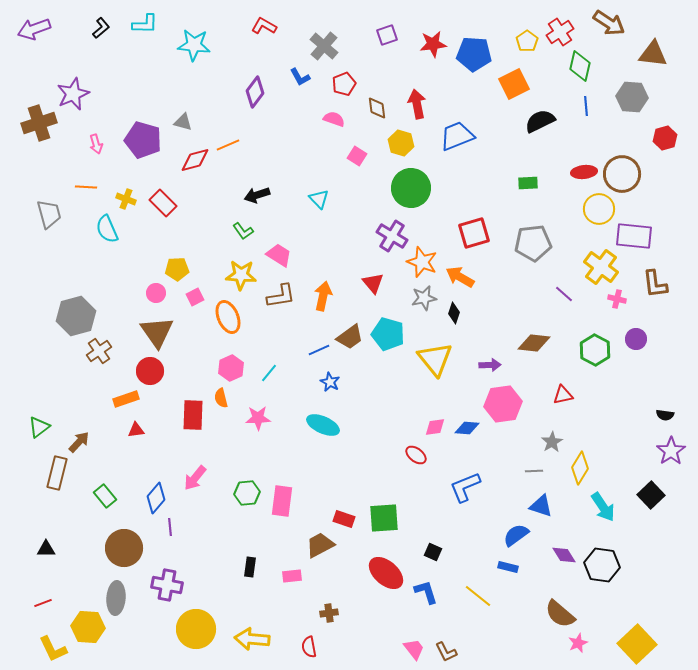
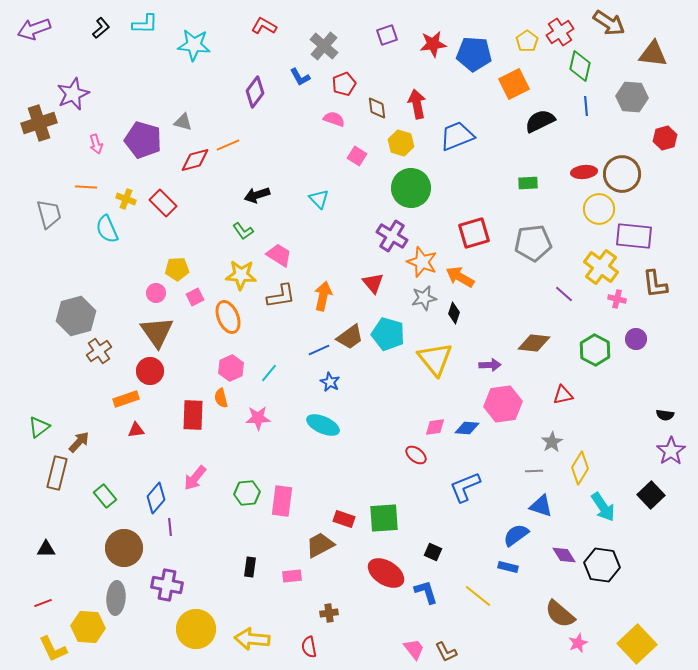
red ellipse at (386, 573): rotated 9 degrees counterclockwise
